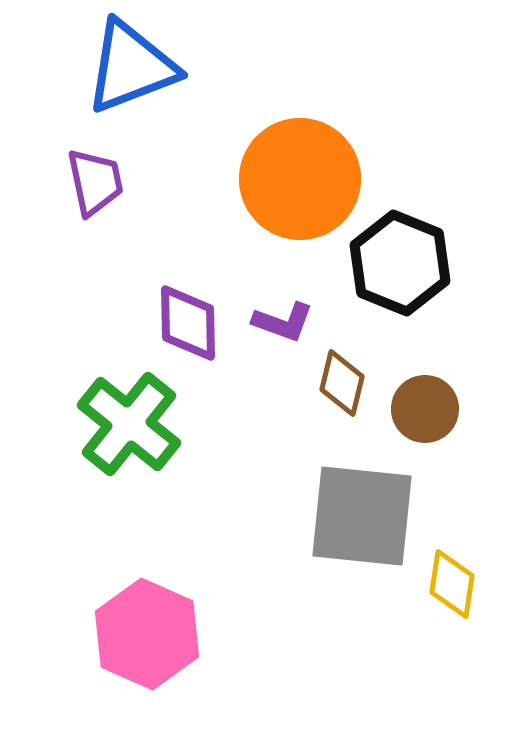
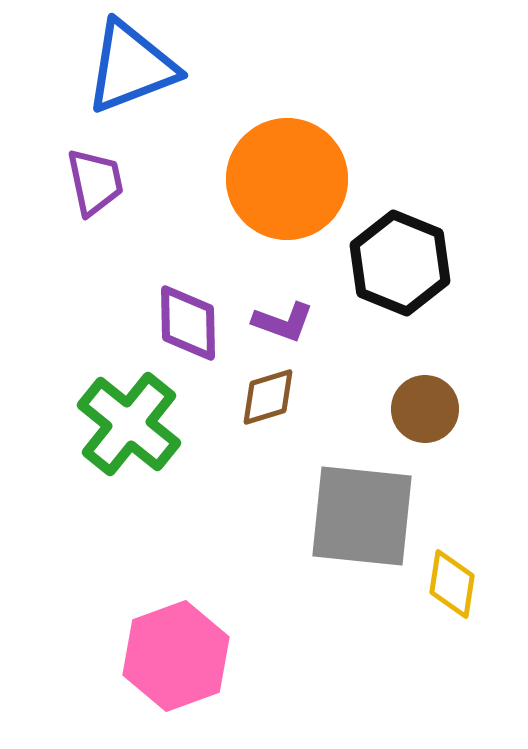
orange circle: moved 13 px left
brown diamond: moved 74 px left, 14 px down; rotated 60 degrees clockwise
pink hexagon: moved 29 px right, 22 px down; rotated 16 degrees clockwise
